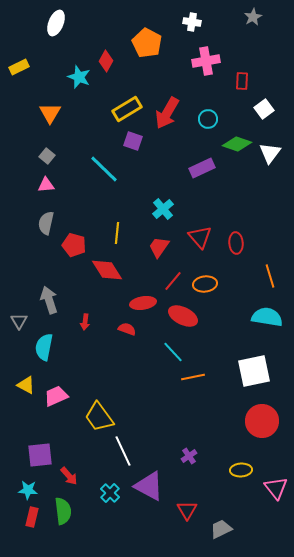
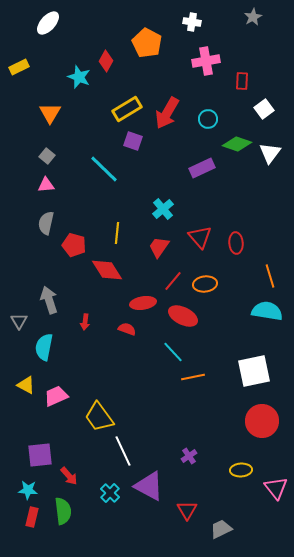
white ellipse at (56, 23): moved 8 px left; rotated 20 degrees clockwise
cyan semicircle at (267, 317): moved 6 px up
